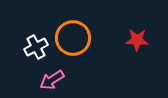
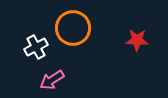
orange circle: moved 10 px up
